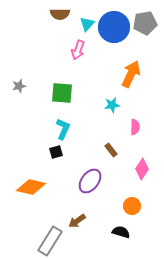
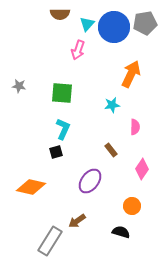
gray star: rotated 24 degrees clockwise
